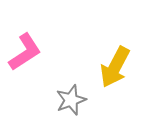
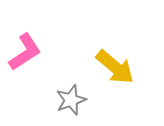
yellow arrow: rotated 78 degrees counterclockwise
